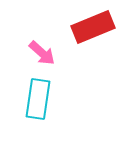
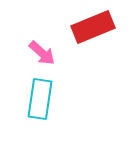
cyan rectangle: moved 2 px right
